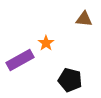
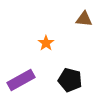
purple rectangle: moved 1 px right, 20 px down
